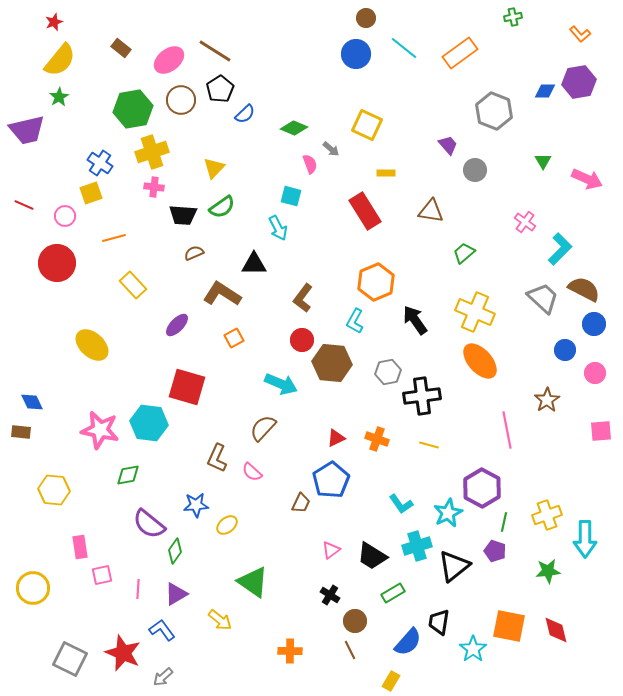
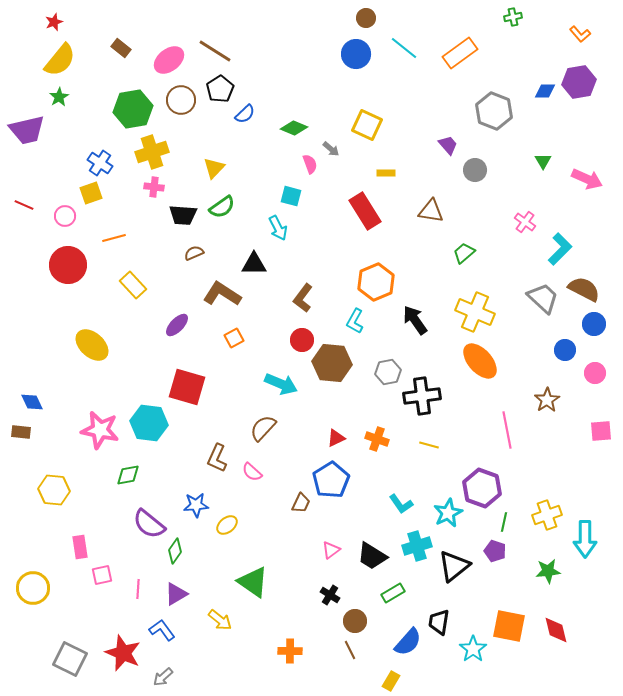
red circle at (57, 263): moved 11 px right, 2 px down
purple hexagon at (482, 488): rotated 9 degrees counterclockwise
